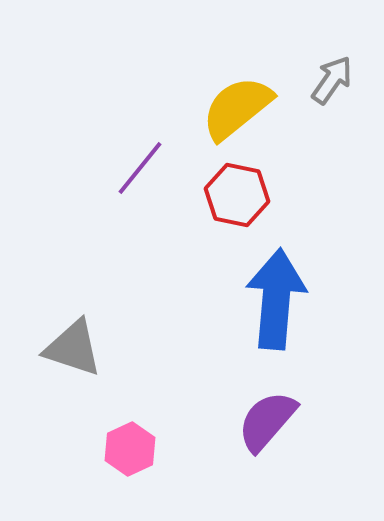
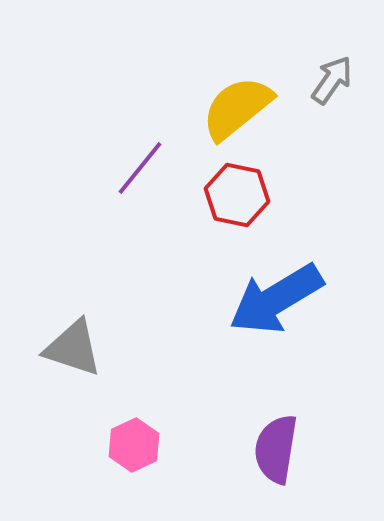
blue arrow: rotated 126 degrees counterclockwise
purple semicircle: moved 9 px right, 28 px down; rotated 32 degrees counterclockwise
pink hexagon: moved 4 px right, 4 px up
